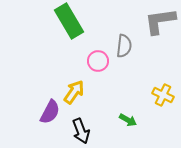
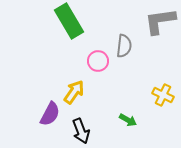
purple semicircle: moved 2 px down
